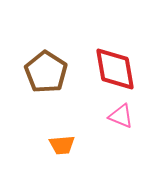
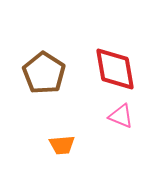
brown pentagon: moved 2 px left, 1 px down
